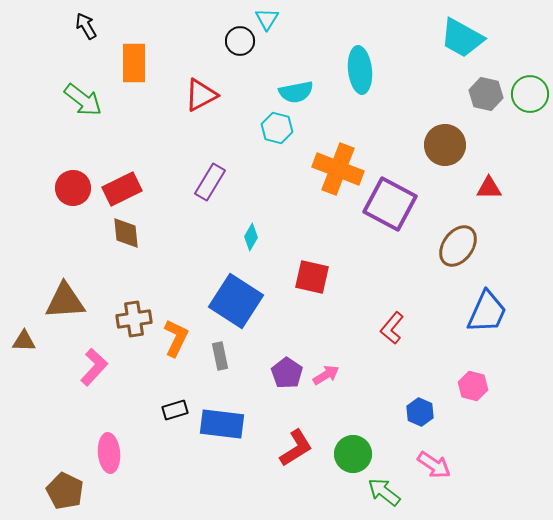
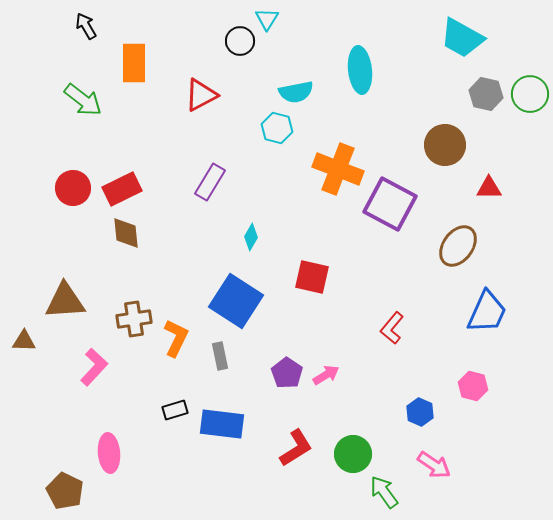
green arrow at (384, 492): rotated 16 degrees clockwise
